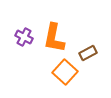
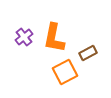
purple cross: rotated 24 degrees clockwise
orange square: rotated 20 degrees clockwise
